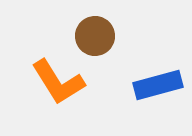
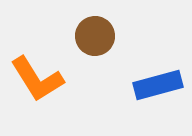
orange L-shape: moved 21 px left, 3 px up
